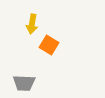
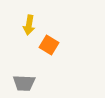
yellow arrow: moved 3 px left, 1 px down
